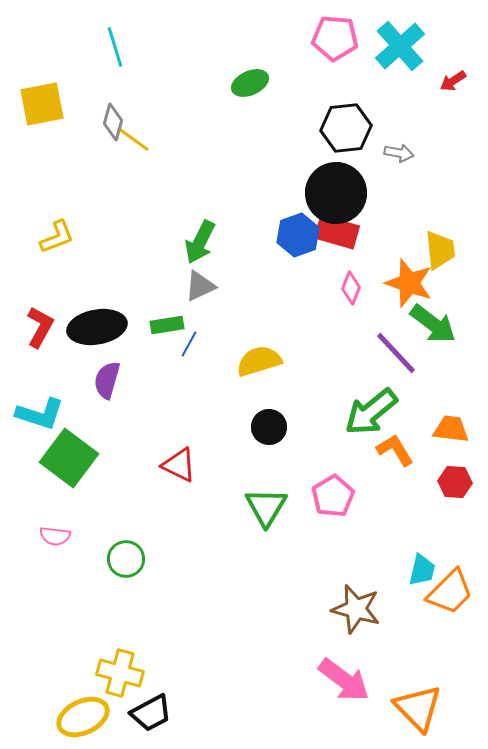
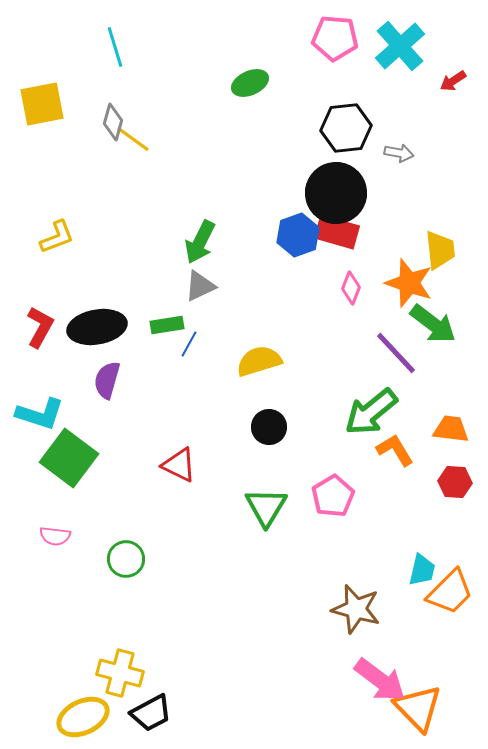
pink arrow at (344, 680): moved 36 px right
